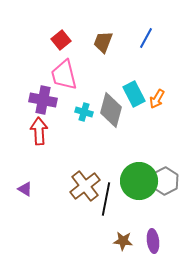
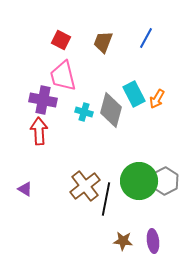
red square: rotated 24 degrees counterclockwise
pink trapezoid: moved 1 px left, 1 px down
